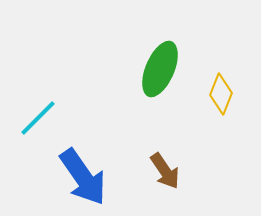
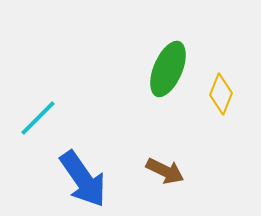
green ellipse: moved 8 px right
brown arrow: rotated 30 degrees counterclockwise
blue arrow: moved 2 px down
